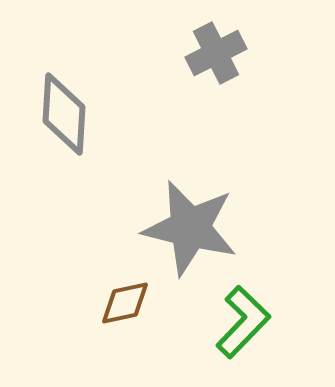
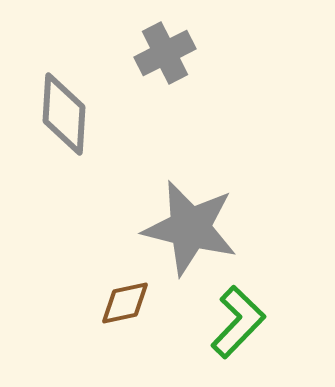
gray cross: moved 51 px left
green L-shape: moved 5 px left
